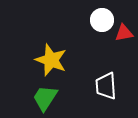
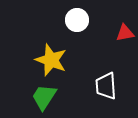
white circle: moved 25 px left
red triangle: moved 1 px right
green trapezoid: moved 1 px left, 1 px up
